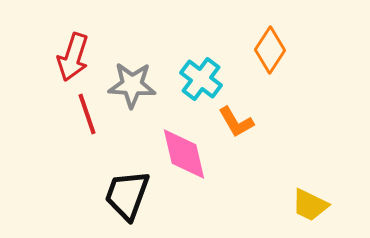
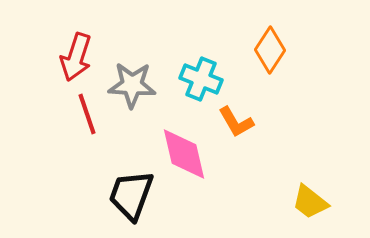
red arrow: moved 3 px right
cyan cross: rotated 15 degrees counterclockwise
black trapezoid: moved 4 px right
yellow trapezoid: moved 3 px up; rotated 12 degrees clockwise
